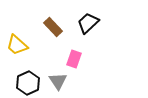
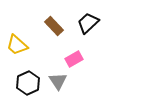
brown rectangle: moved 1 px right, 1 px up
pink rectangle: rotated 42 degrees clockwise
